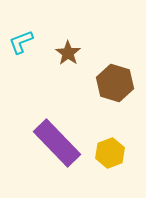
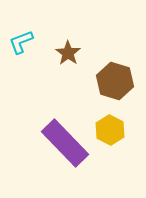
brown hexagon: moved 2 px up
purple rectangle: moved 8 px right
yellow hexagon: moved 23 px up; rotated 12 degrees counterclockwise
